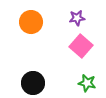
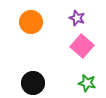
purple star: rotated 28 degrees clockwise
pink square: moved 1 px right
